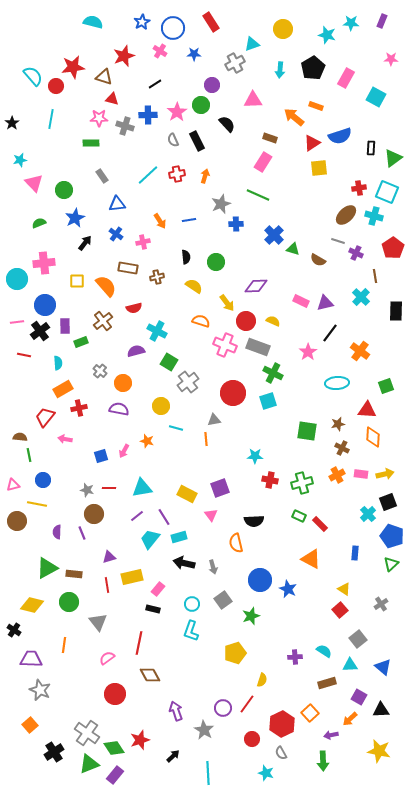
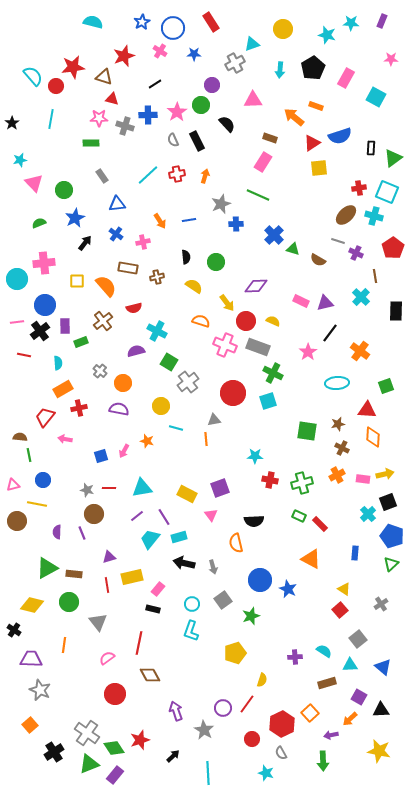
pink rectangle at (361, 474): moved 2 px right, 5 px down
